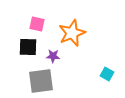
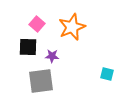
pink square: rotated 28 degrees clockwise
orange star: moved 6 px up
purple star: moved 1 px left
cyan square: rotated 16 degrees counterclockwise
